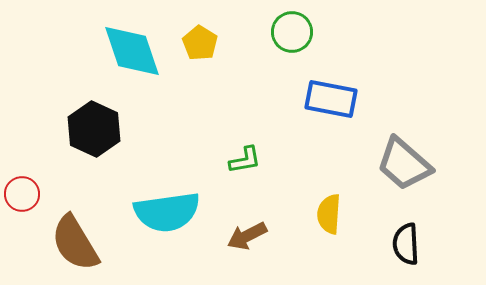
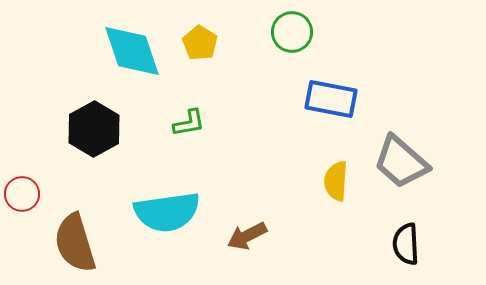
black hexagon: rotated 6 degrees clockwise
green L-shape: moved 56 px left, 37 px up
gray trapezoid: moved 3 px left, 2 px up
yellow semicircle: moved 7 px right, 33 px up
brown semicircle: rotated 14 degrees clockwise
